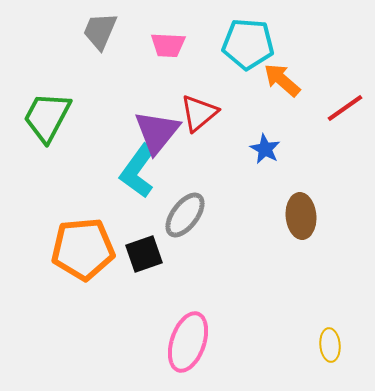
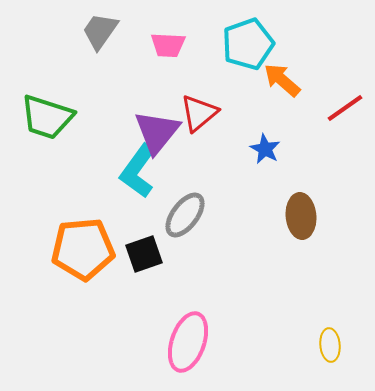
gray trapezoid: rotated 12 degrees clockwise
cyan pentagon: rotated 24 degrees counterclockwise
green trapezoid: rotated 100 degrees counterclockwise
